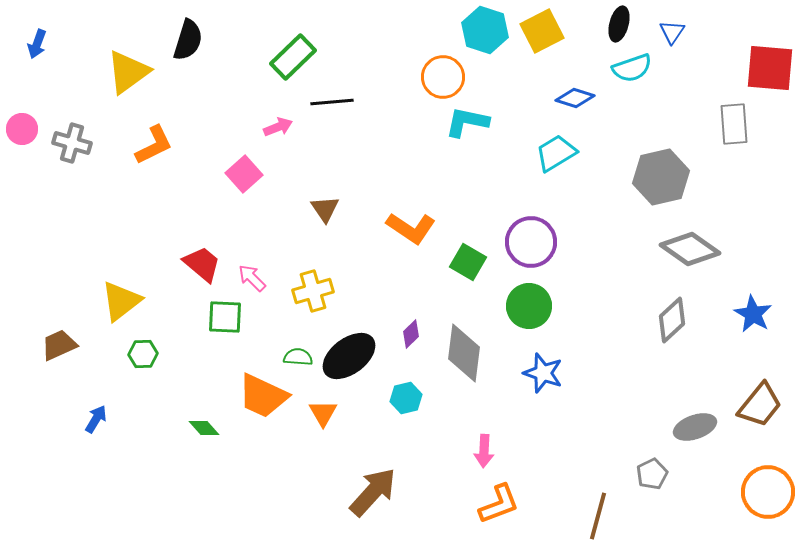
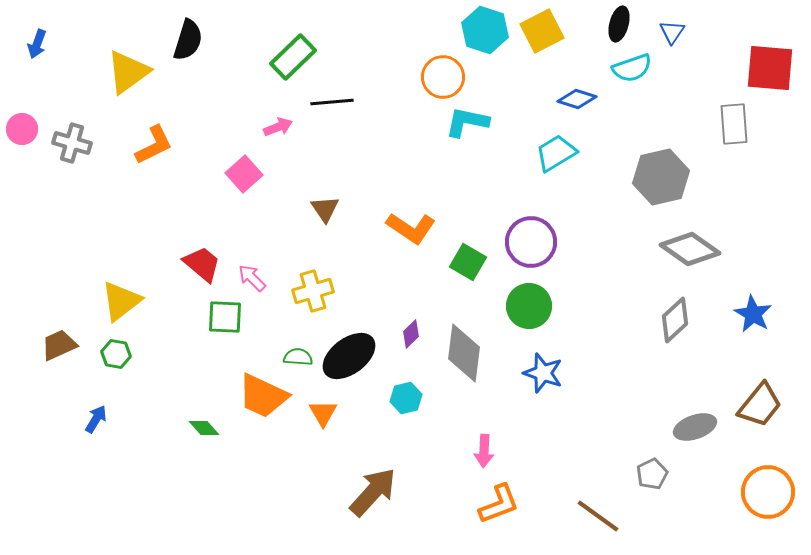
blue diamond at (575, 98): moved 2 px right, 1 px down
gray diamond at (672, 320): moved 3 px right
green hexagon at (143, 354): moved 27 px left; rotated 12 degrees clockwise
brown line at (598, 516): rotated 69 degrees counterclockwise
